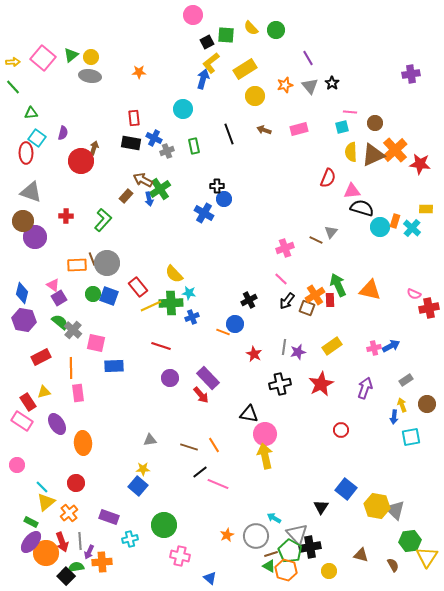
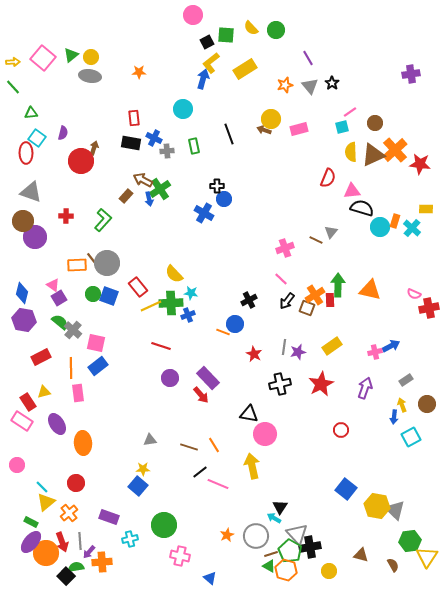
yellow circle at (255, 96): moved 16 px right, 23 px down
pink line at (350, 112): rotated 40 degrees counterclockwise
gray cross at (167, 151): rotated 16 degrees clockwise
brown line at (92, 259): rotated 16 degrees counterclockwise
green arrow at (338, 285): rotated 25 degrees clockwise
cyan star at (189, 293): moved 2 px right
blue cross at (192, 317): moved 4 px left, 2 px up
pink cross at (374, 348): moved 1 px right, 4 px down
blue rectangle at (114, 366): moved 16 px left; rotated 36 degrees counterclockwise
cyan square at (411, 437): rotated 18 degrees counterclockwise
yellow arrow at (265, 456): moved 13 px left, 10 px down
black triangle at (321, 507): moved 41 px left
purple arrow at (89, 552): rotated 16 degrees clockwise
